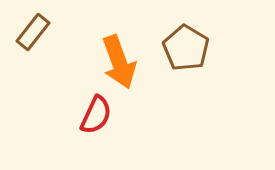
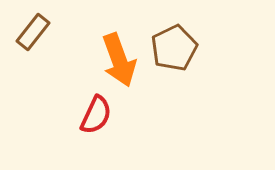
brown pentagon: moved 12 px left; rotated 15 degrees clockwise
orange arrow: moved 2 px up
